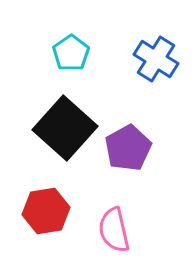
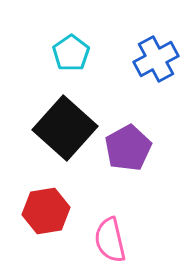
blue cross: rotated 30 degrees clockwise
pink semicircle: moved 4 px left, 10 px down
